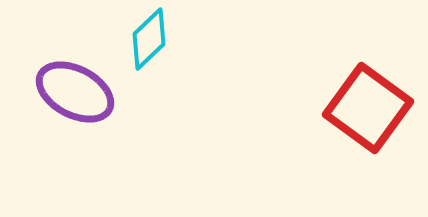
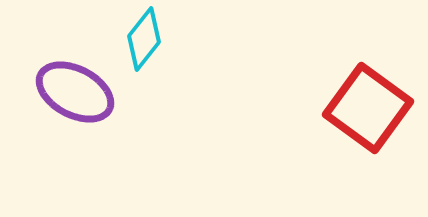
cyan diamond: moved 5 px left; rotated 8 degrees counterclockwise
